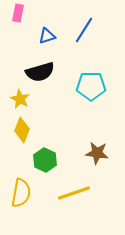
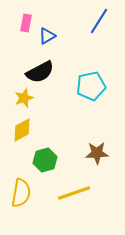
pink rectangle: moved 8 px right, 10 px down
blue line: moved 15 px right, 9 px up
blue triangle: rotated 12 degrees counterclockwise
black semicircle: rotated 12 degrees counterclockwise
cyan pentagon: rotated 12 degrees counterclockwise
yellow star: moved 4 px right, 1 px up; rotated 24 degrees clockwise
yellow diamond: rotated 40 degrees clockwise
brown star: rotated 10 degrees counterclockwise
green hexagon: rotated 20 degrees clockwise
